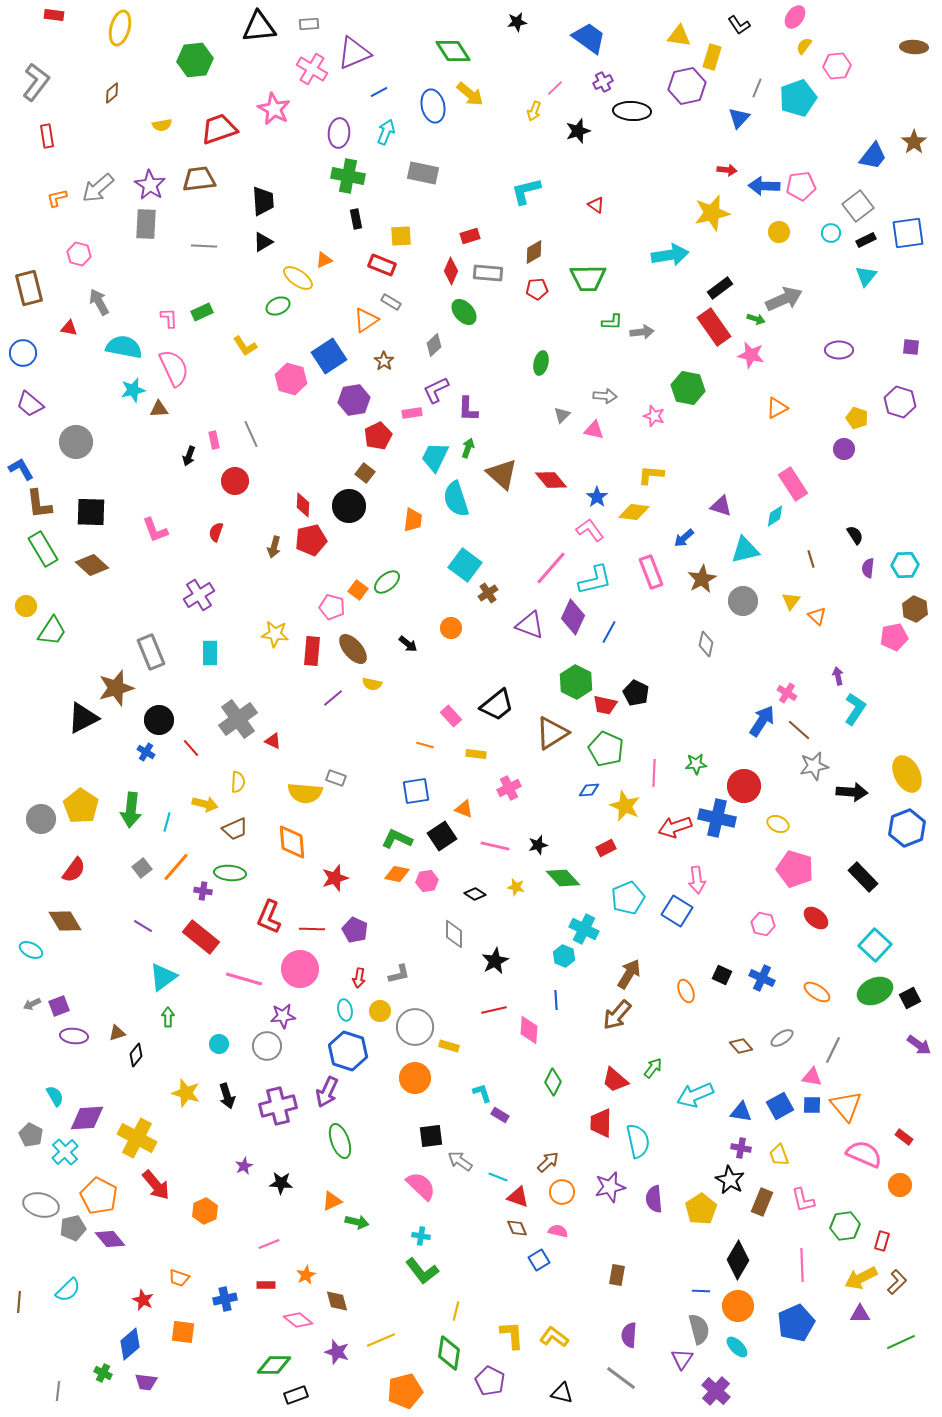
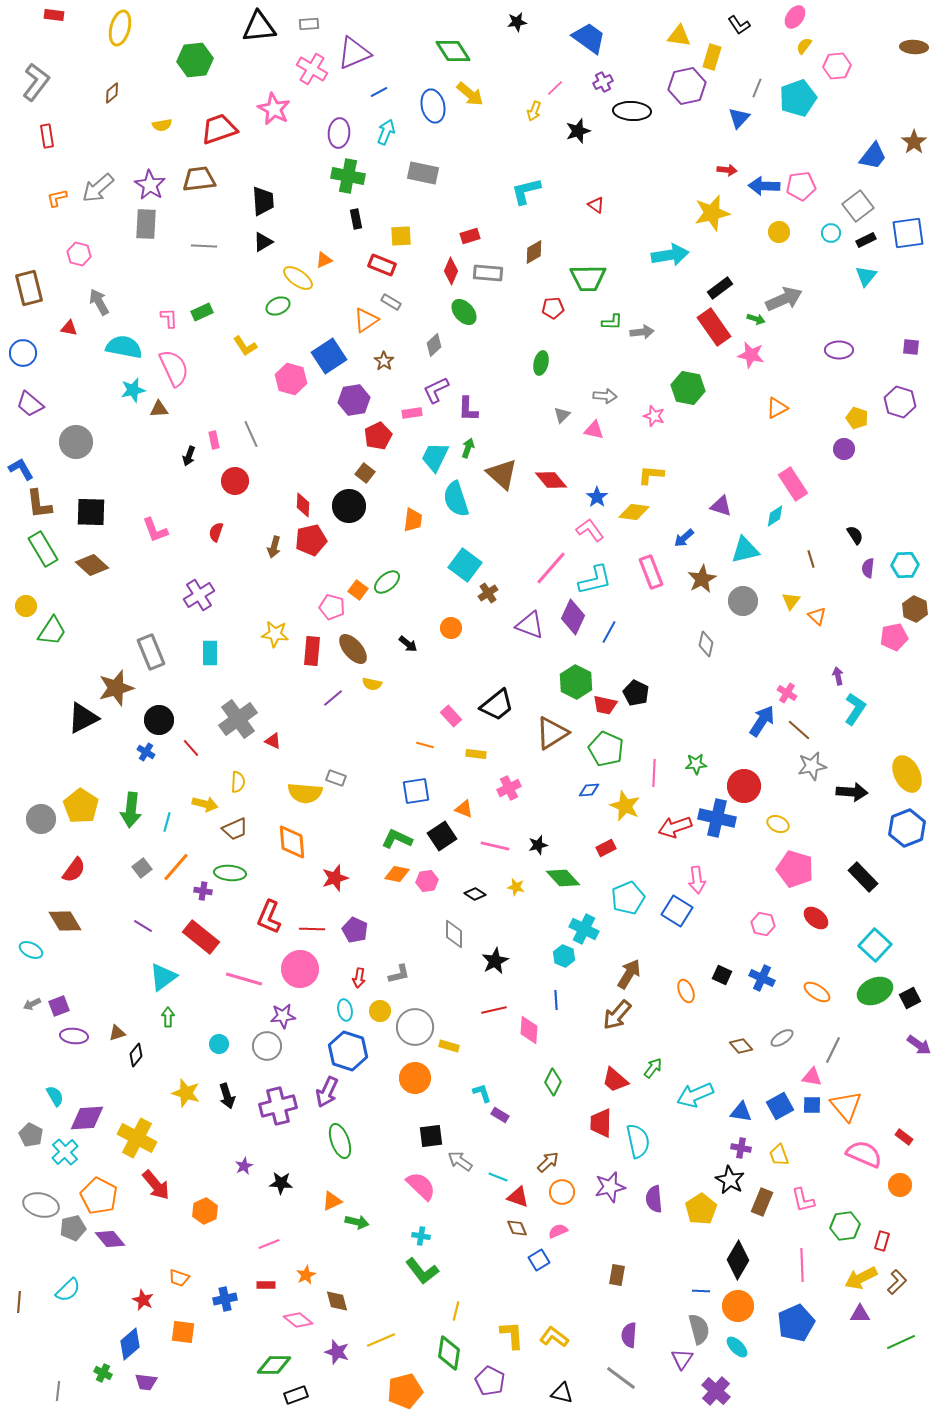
red pentagon at (537, 289): moved 16 px right, 19 px down
gray star at (814, 766): moved 2 px left
pink semicircle at (558, 1231): rotated 36 degrees counterclockwise
